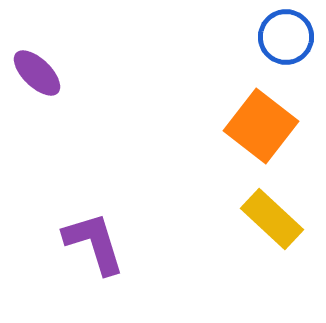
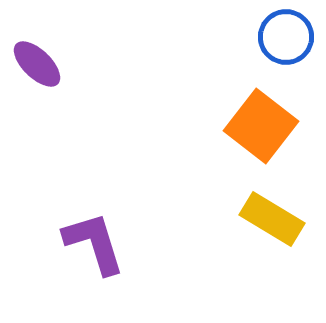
purple ellipse: moved 9 px up
yellow rectangle: rotated 12 degrees counterclockwise
